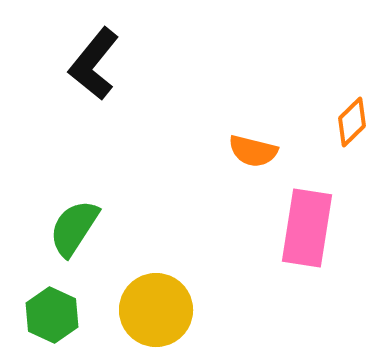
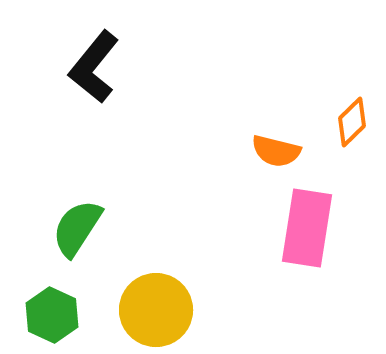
black L-shape: moved 3 px down
orange semicircle: moved 23 px right
green semicircle: moved 3 px right
